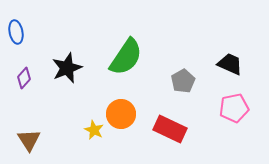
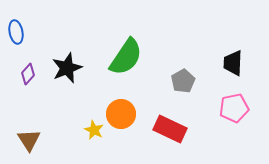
black trapezoid: moved 3 px right, 1 px up; rotated 112 degrees counterclockwise
purple diamond: moved 4 px right, 4 px up
